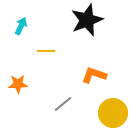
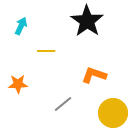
black star: moved 1 px down; rotated 16 degrees counterclockwise
